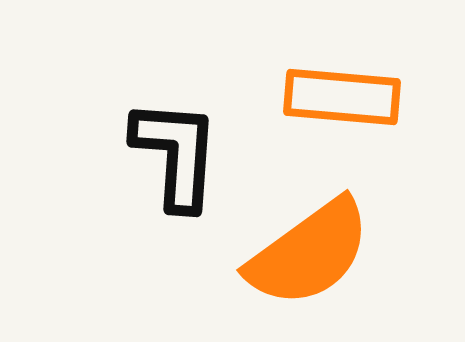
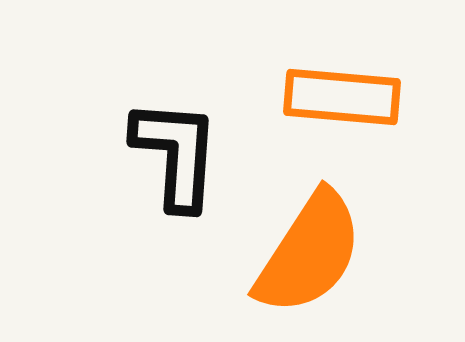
orange semicircle: rotated 21 degrees counterclockwise
